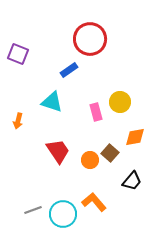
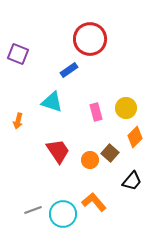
yellow circle: moved 6 px right, 6 px down
orange diamond: rotated 35 degrees counterclockwise
